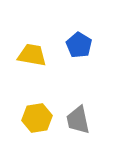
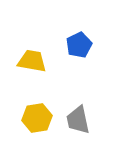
blue pentagon: rotated 15 degrees clockwise
yellow trapezoid: moved 6 px down
